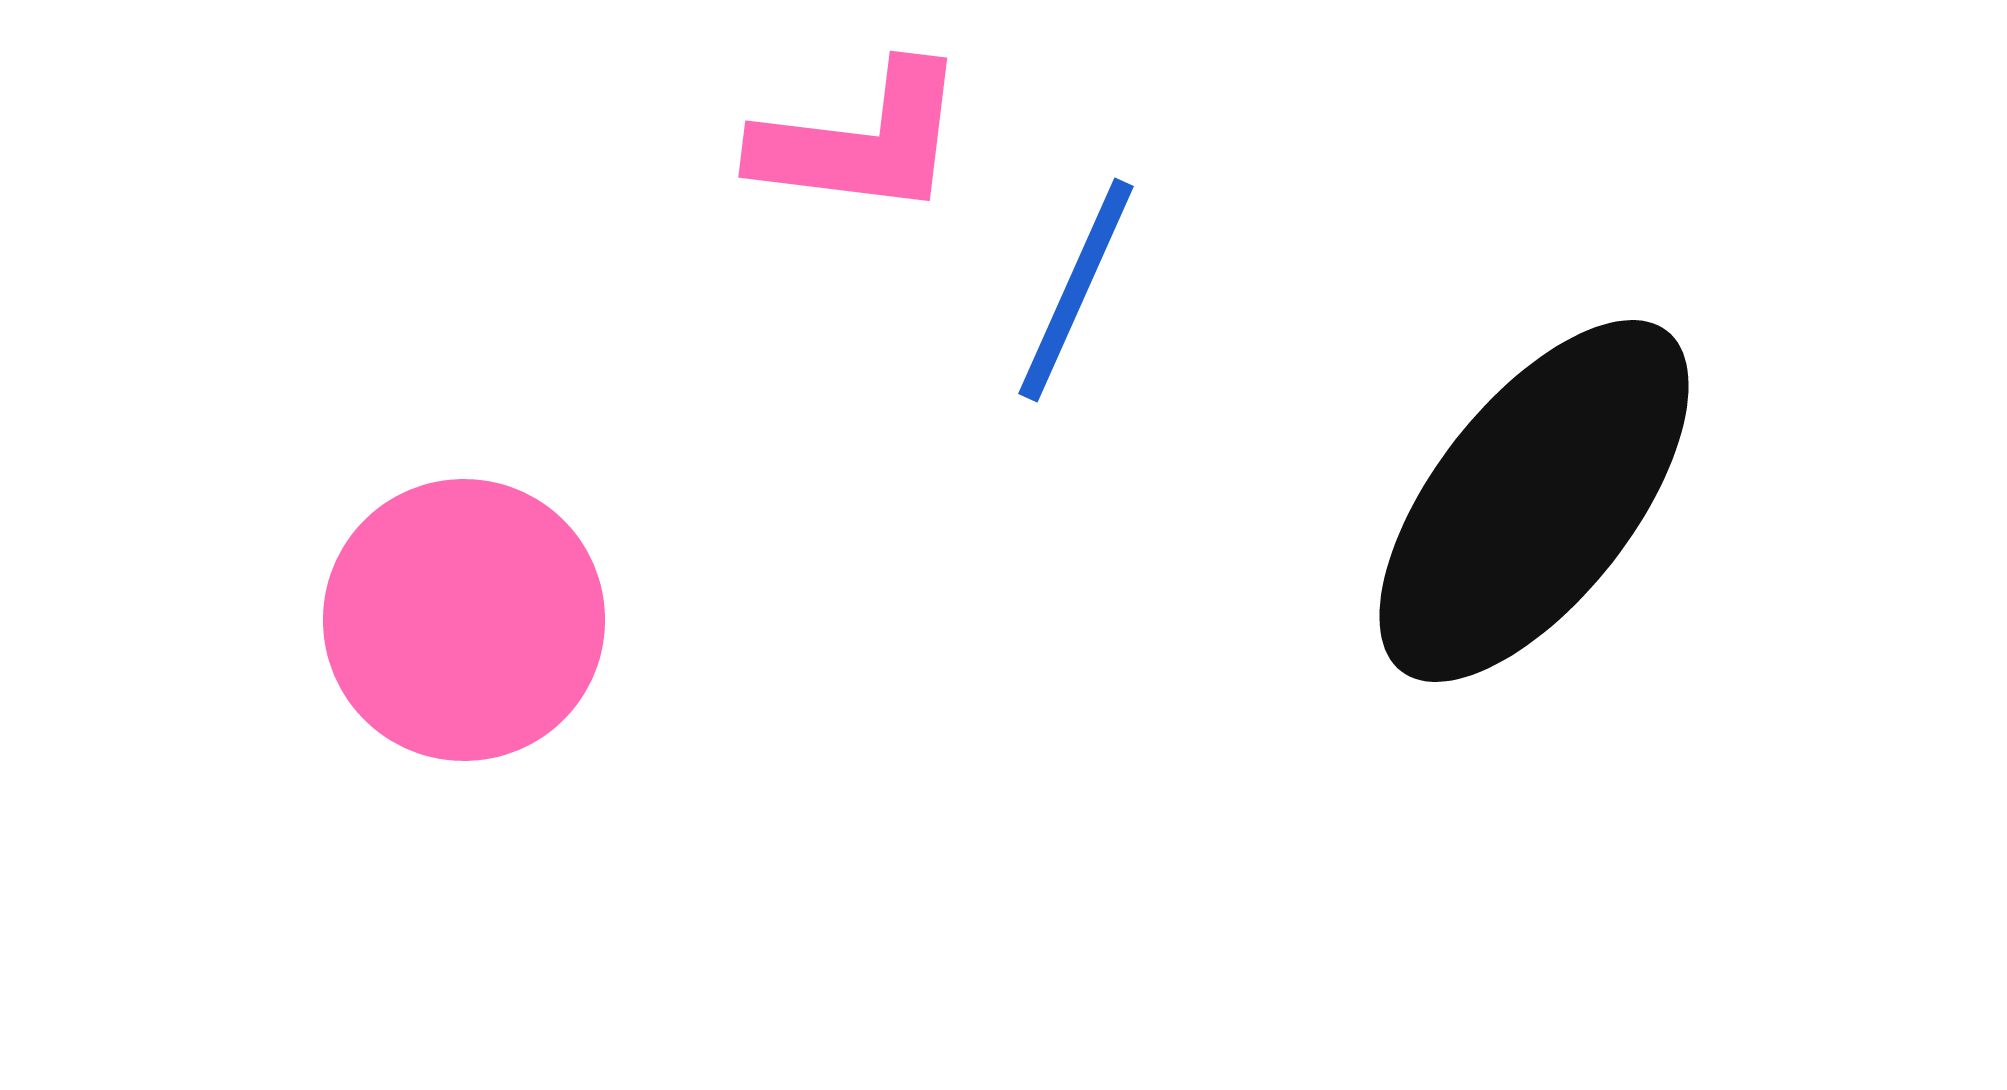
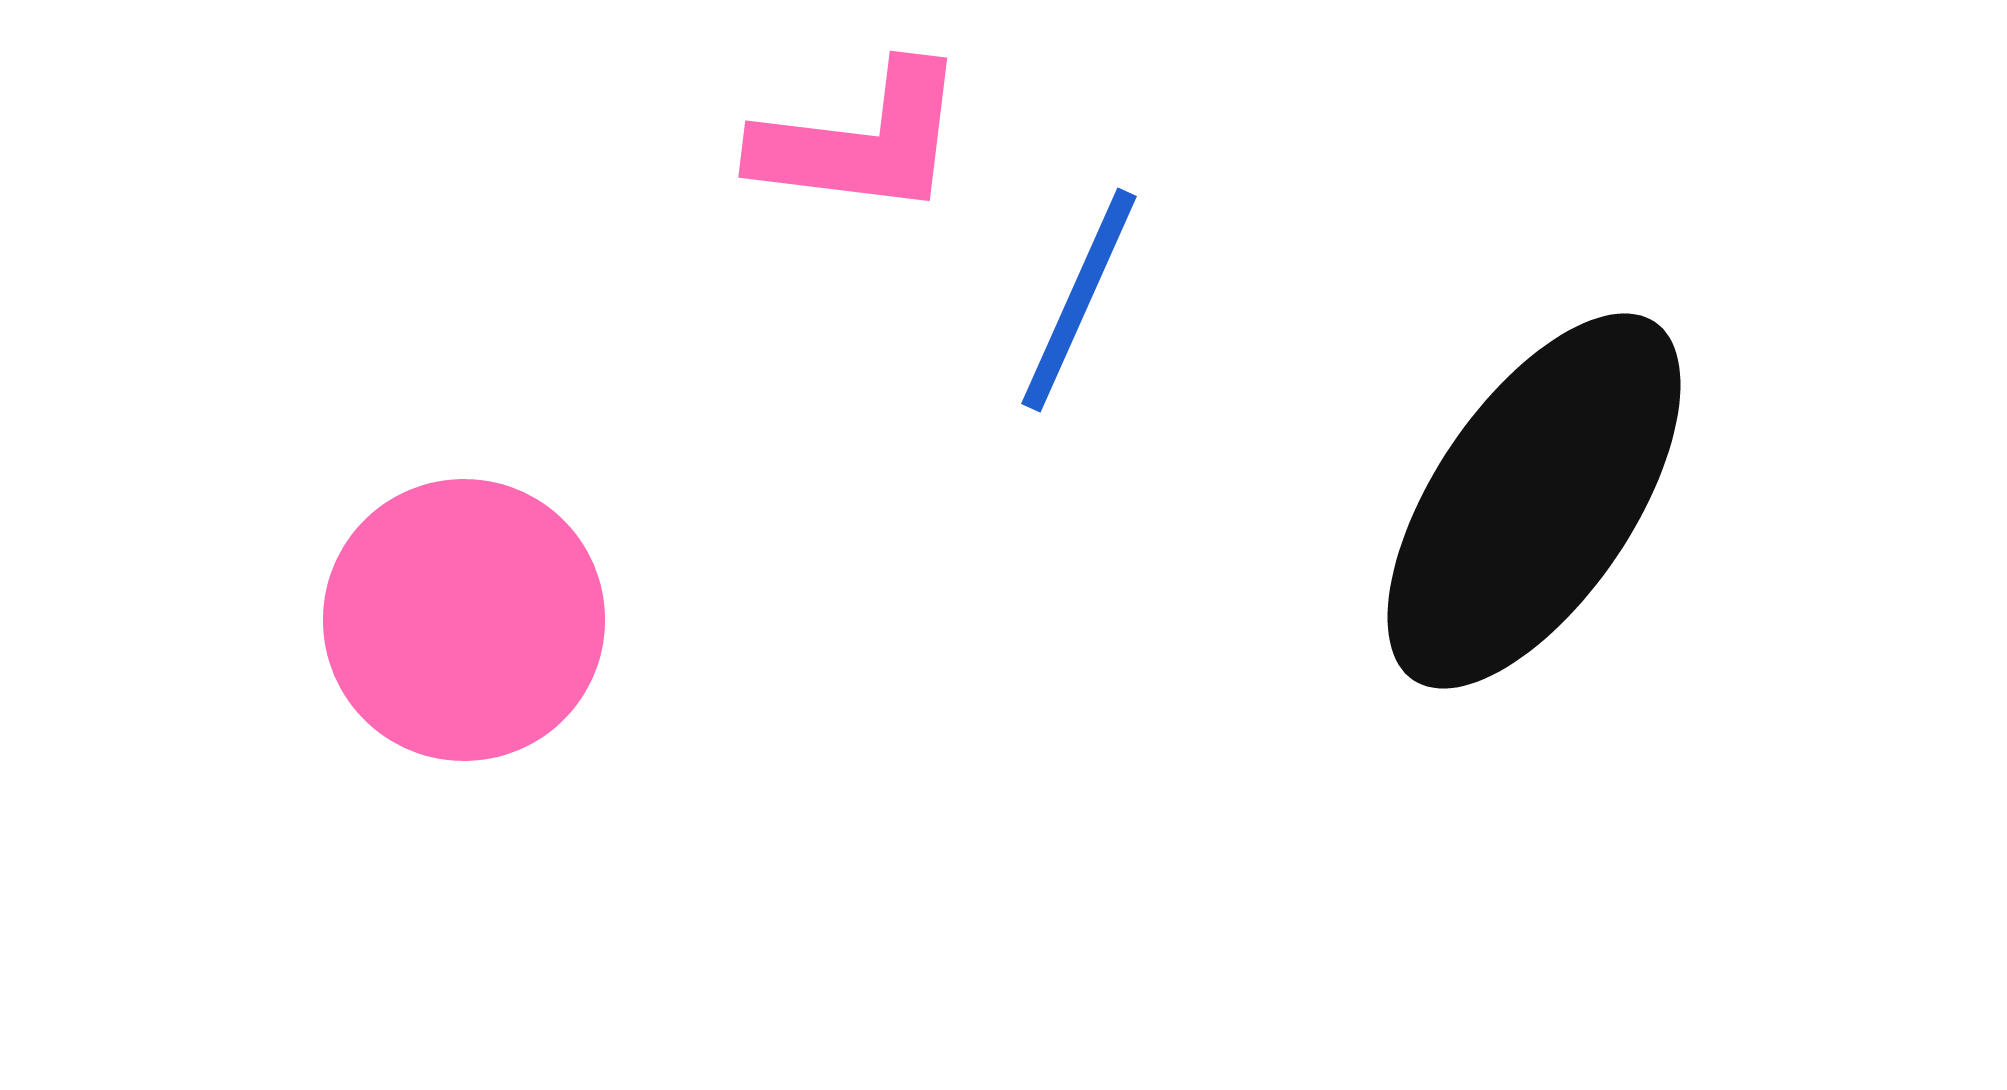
blue line: moved 3 px right, 10 px down
black ellipse: rotated 4 degrees counterclockwise
